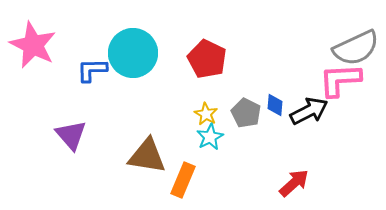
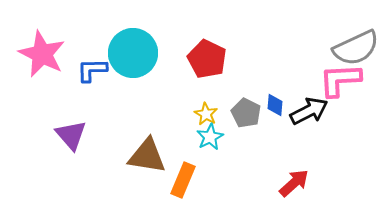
pink star: moved 9 px right, 9 px down
